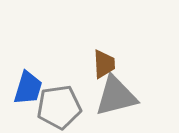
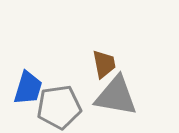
brown trapezoid: rotated 8 degrees counterclockwise
gray triangle: rotated 24 degrees clockwise
